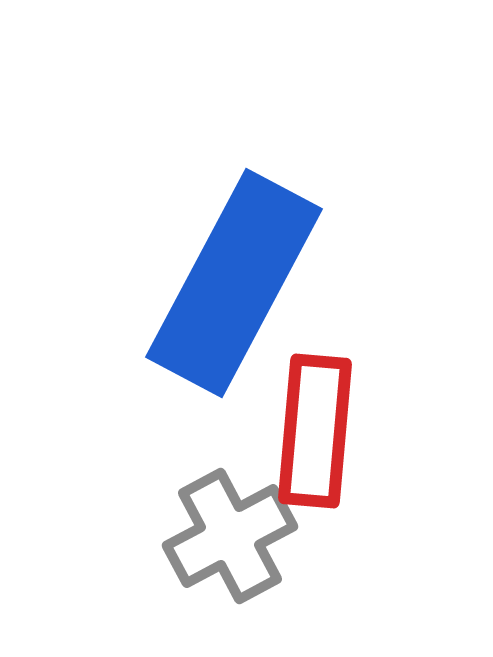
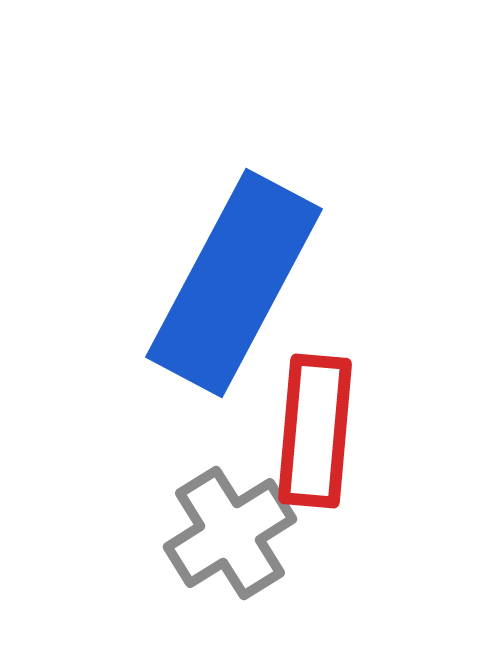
gray cross: moved 3 px up; rotated 4 degrees counterclockwise
